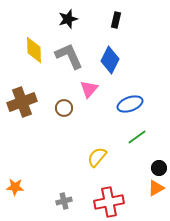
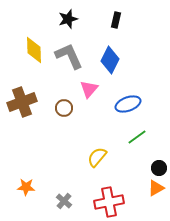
blue ellipse: moved 2 px left
orange star: moved 11 px right
gray cross: rotated 35 degrees counterclockwise
